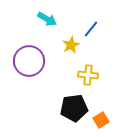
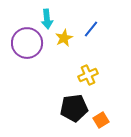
cyan arrow: rotated 54 degrees clockwise
yellow star: moved 7 px left, 7 px up
purple circle: moved 2 px left, 18 px up
yellow cross: rotated 30 degrees counterclockwise
